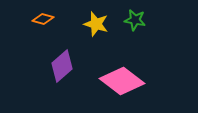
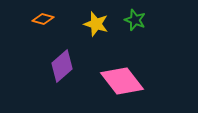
green star: rotated 10 degrees clockwise
pink diamond: rotated 15 degrees clockwise
